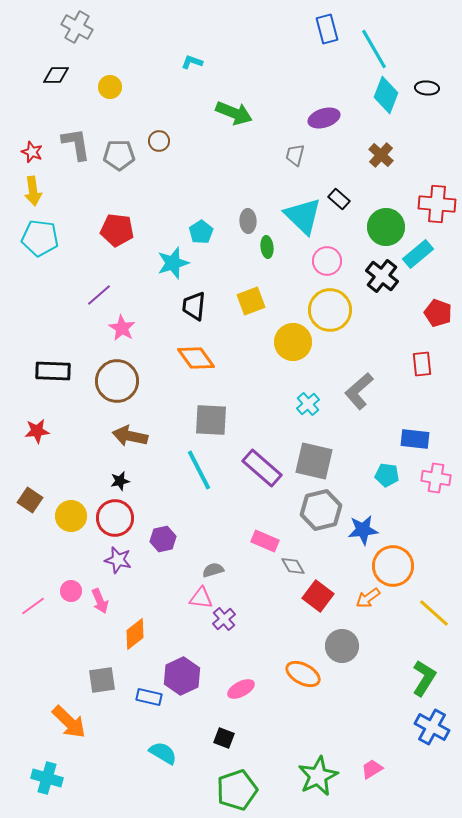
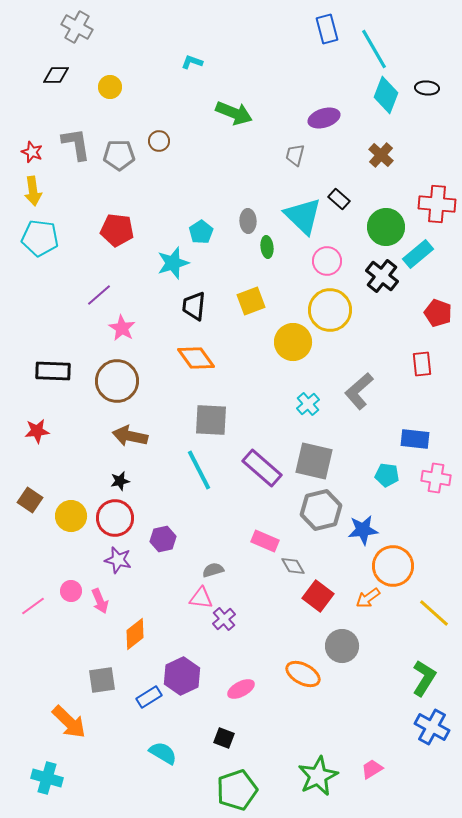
blue rectangle at (149, 697): rotated 45 degrees counterclockwise
